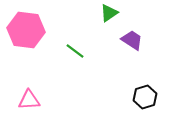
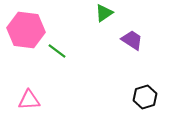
green triangle: moved 5 px left
green line: moved 18 px left
